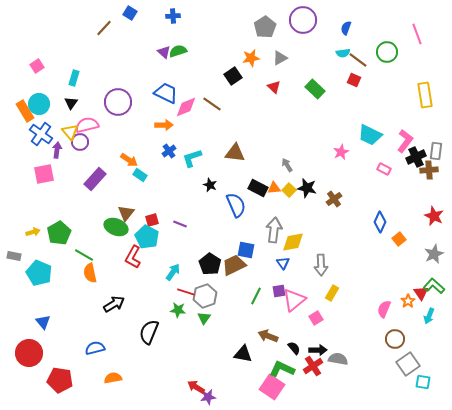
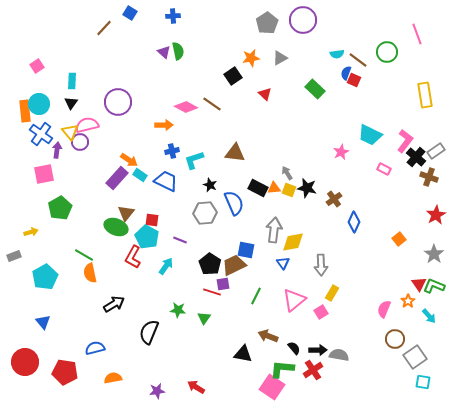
gray pentagon at (265, 27): moved 2 px right, 4 px up
blue semicircle at (346, 28): moved 45 px down
green semicircle at (178, 51): rotated 96 degrees clockwise
cyan semicircle at (343, 53): moved 6 px left, 1 px down
cyan rectangle at (74, 78): moved 2 px left, 3 px down; rotated 14 degrees counterclockwise
red triangle at (274, 87): moved 9 px left, 7 px down
blue trapezoid at (166, 93): moved 88 px down
pink diamond at (186, 107): rotated 50 degrees clockwise
orange rectangle at (25, 111): rotated 25 degrees clockwise
blue cross at (169, 151): moved 3 px right; rotated 24 degrees clockwise
gray rectangle at (436, 151): rotated 48 degrees clockwise
black cross at (416, 157): rotated 24 degrees counterclockwise
cyan L-shape at (192, 158): moved 2 px right, 2 px down
gray arrow at (287, 165): moved 8 px down
brown cross at (429, 170): moved 7 px down; rotated 24 degrees clockwise
purple rectangle at (95, 179): moved 22 px right, 1 px up
yellow square at (289, 190): rotated 24 degrees counterclockwise
blue semicircle at (236, 205): moved 2 px left, 2 px up
red star at (434, 216): moved 2 px right, 1 px up; rotated 18 degrees clockwise
red square at (152, 220): rotated 24 degrees clockwise
blue diamond at (380, 222): moved 26 px left
purple line at (180, 224): moved 16 px down
yellow arrow at (33, 232): moved 2 px left
green pentagon at (59, 233): moved 1 px right, 25 px up
gray star at (434, 254): rotated 12 degrees counterclockwise
gray rectangle at (14, 256): rotated 32 degrees counterclockwise
cyan arrow at (173, 272): moved 7 px left, 6 px up
cyan pentagon at (39, 273): moved 6 px right, 4 px down; rotated 20 degrees clockwise
green L-shape at (434, 286): rotated 20 degrees counterclockwise
purple square at (279, 291): moved 56 px left, 7 px up
red line at (186, 292): moved 26 px right
red triangle at (421, 293): moved 2 px left, 9 px up
gray hexagon at (205, 296): moved 83 px up; rotated 15 degrees clockwise
cyan arrow at (429, 316): rotated 63 degrees counterclockwise
pink square at (316, 318): moved 5 px right, 6 px up
red circle at (29, 353): moved 4 px left, 9 px down
gray semicircle at (338, 359): moved 1 px right, 4 px up
gray square at (408, 364): moved 7 px right, 7 px up
red cross at (313, 366): moved 4 px down
green L-shape at (282, 369): rotated 20 degrees counterclockwise
red pentagon at (60, 380): moved 5 px right, 8 px up
purple star at (208, 397): moved 51 px left, 6 px up
